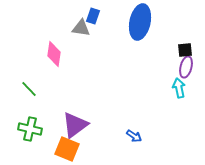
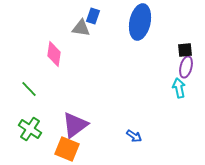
green cross: rotated 20 degrees clockwise
